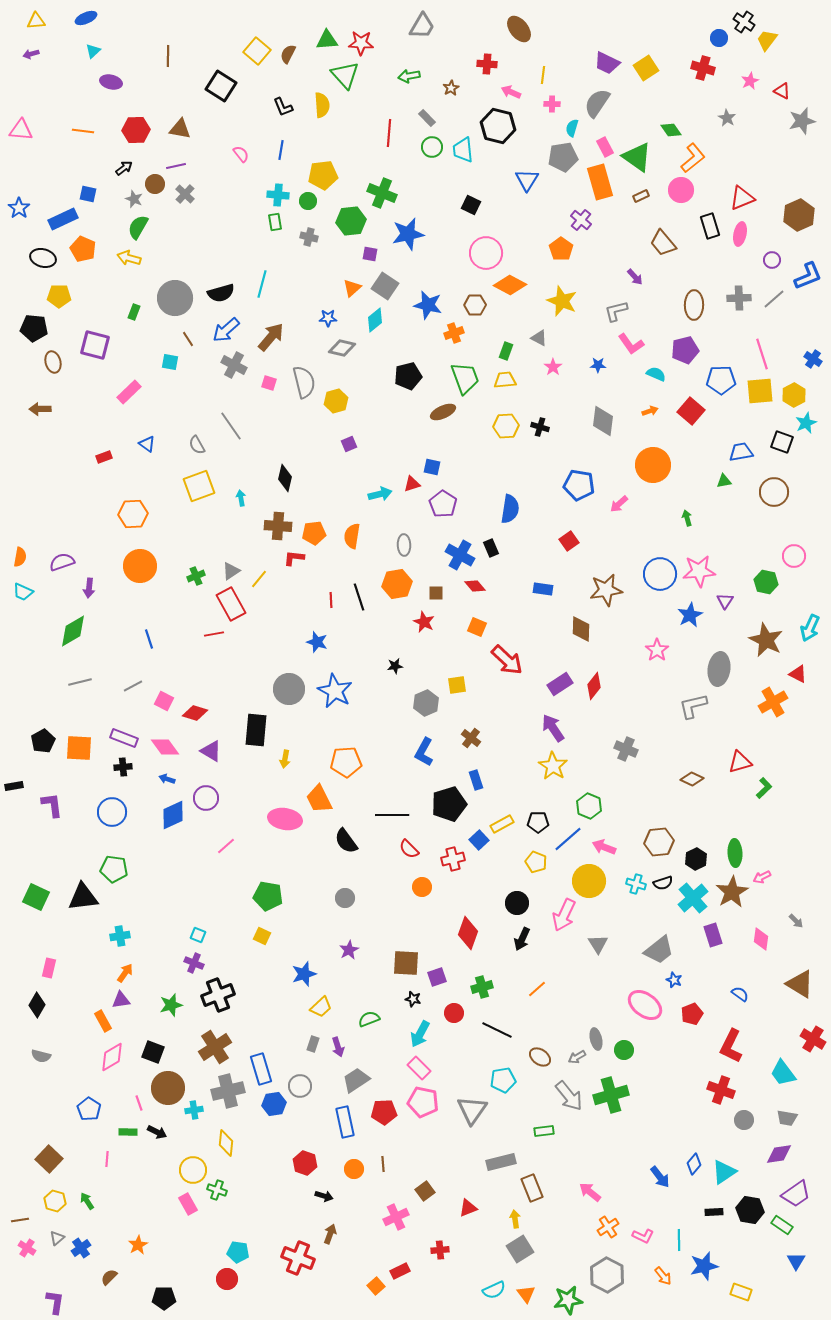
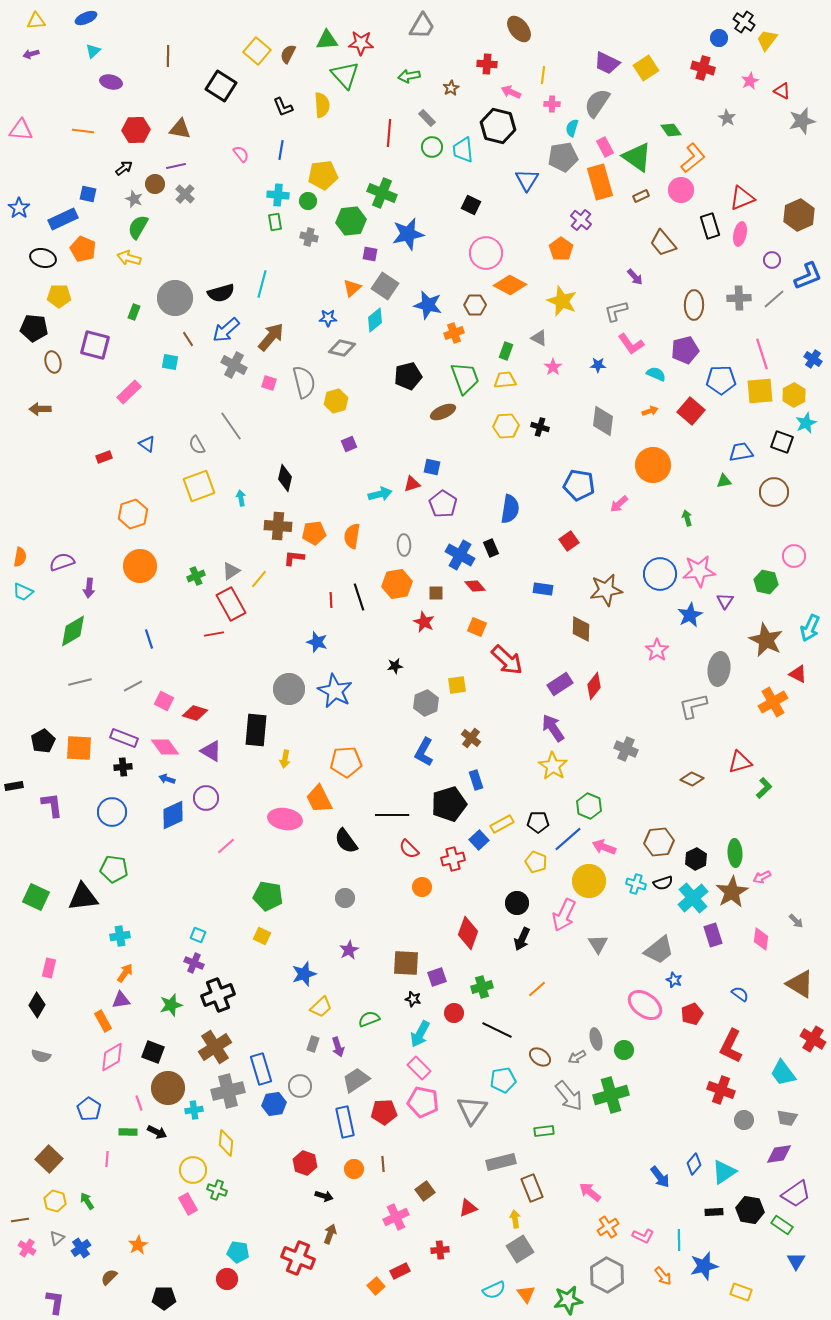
orange hexagon at (133, 514): rotated 16 degrees counterclockwise
